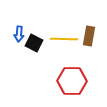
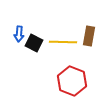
yellow line: moved 1 px left, 3 px down
red hexagon: rotated 20 degrees clockwise
